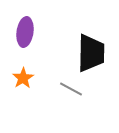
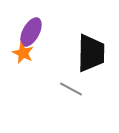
purple ellipse: moved 6 px right; rotated 20 degrees clockwise
orange star: moved 25 px up; rotated 15 degrees counterclockwise
